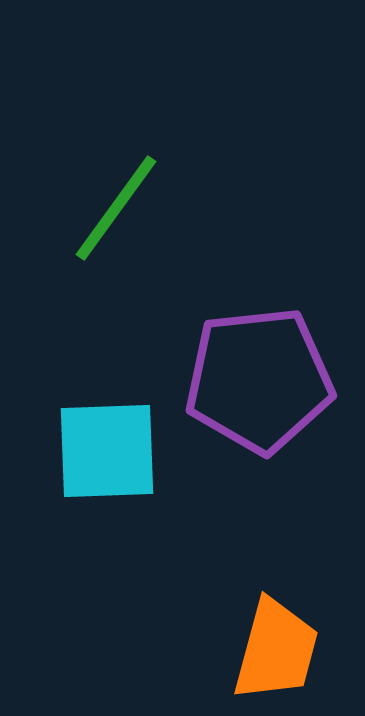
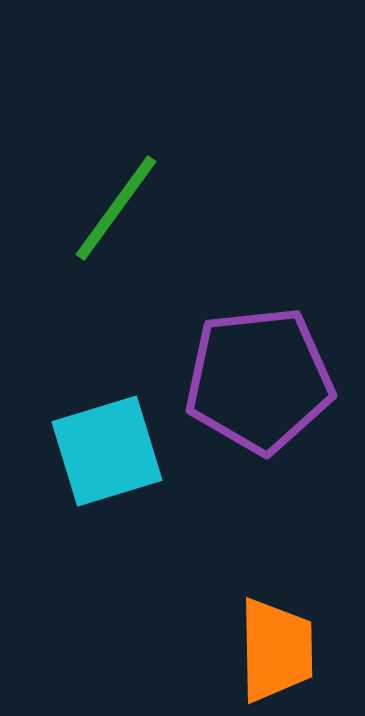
cyan square: rotated 15 degrees counterclockwise
orange trapezoid: rotated 16 degrees counterclockwise
